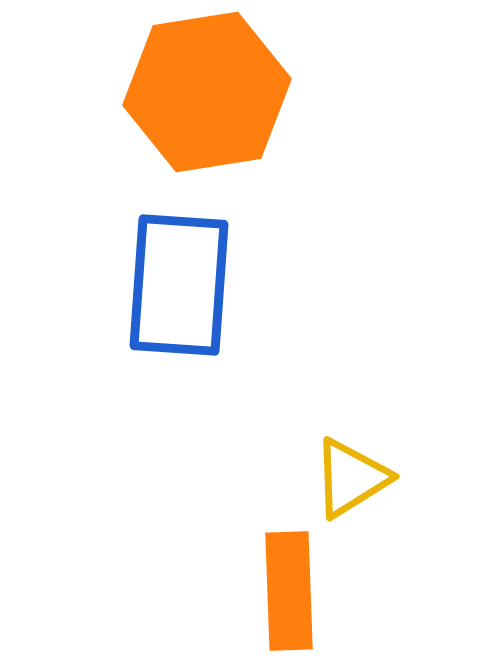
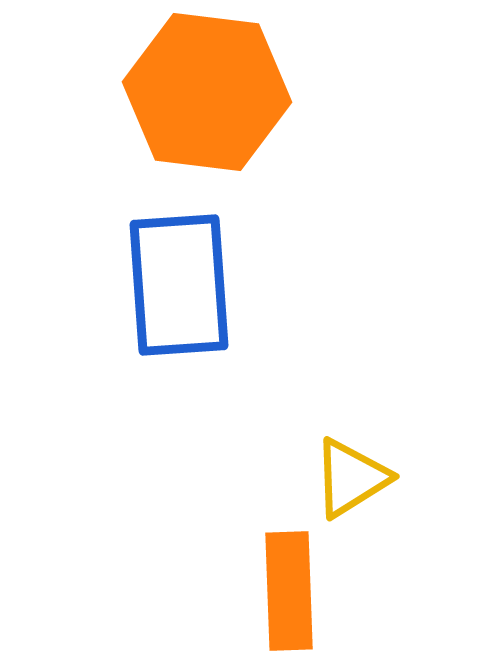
orange hexagon: rotated 16 degrees clockwise
blue rectangle: rotated 8 degrees counterclockwise
